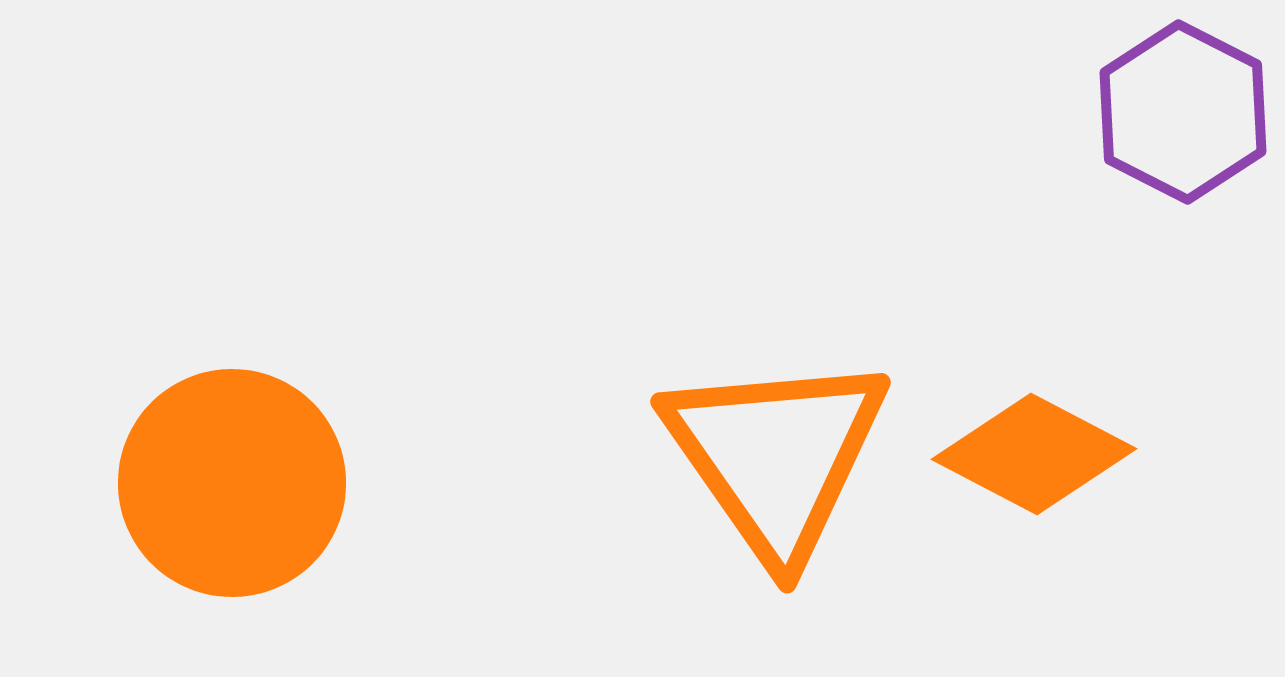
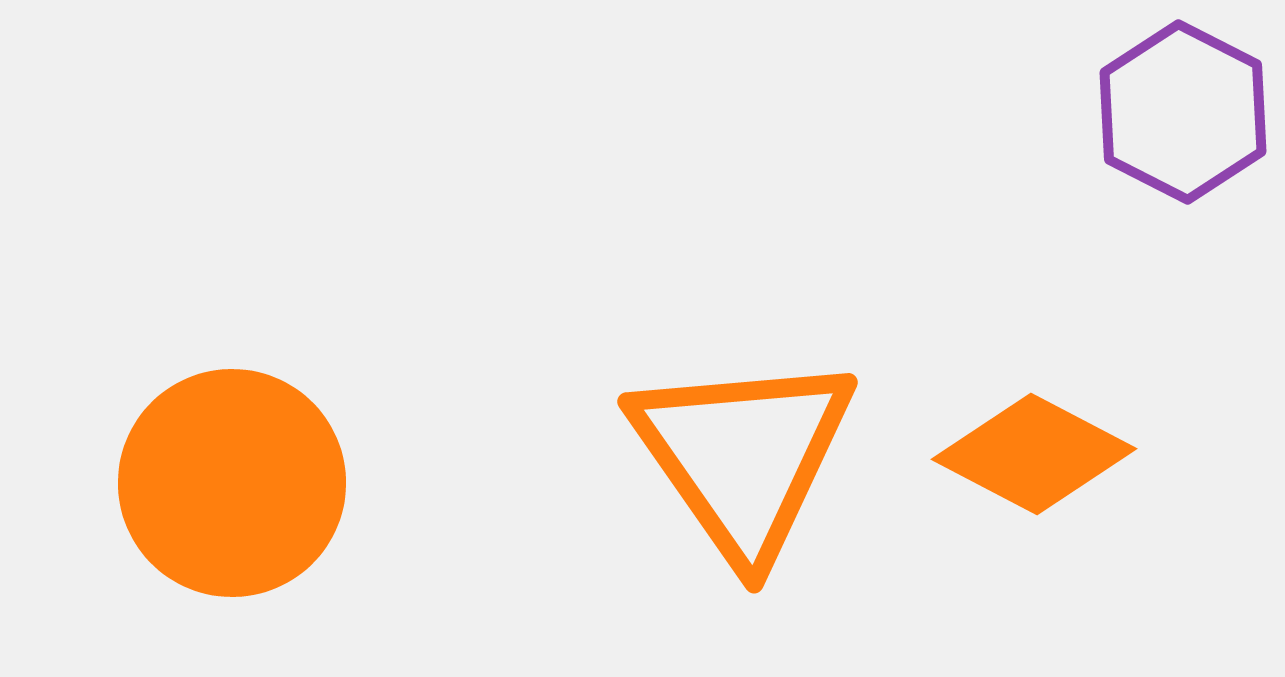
orange triangle: moved 33 px left
